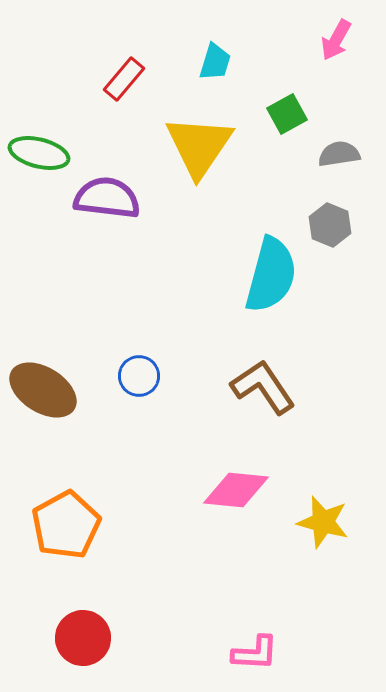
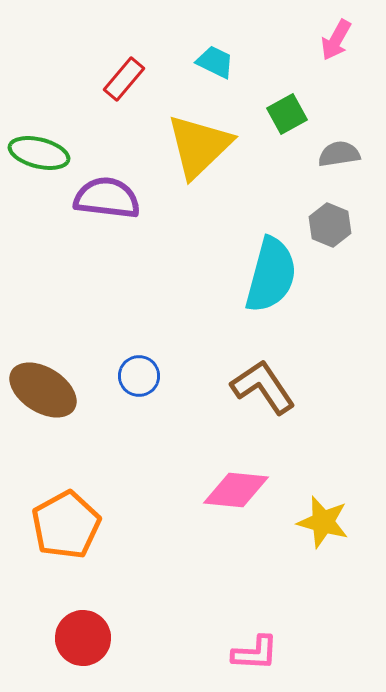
cyan trapezoid: rotated 81 degrees counterclockwise
yellow triangle: rotated 12 degrees clockwise
